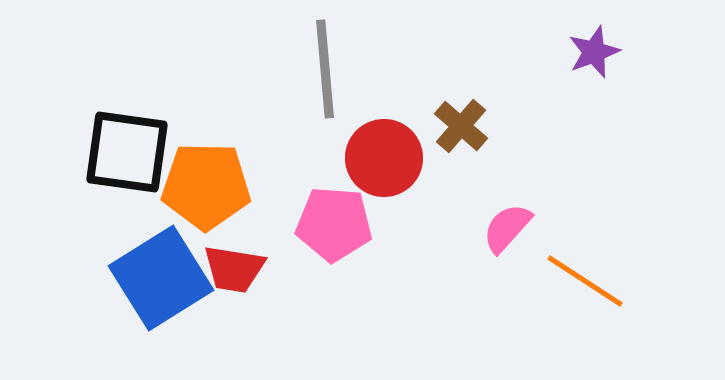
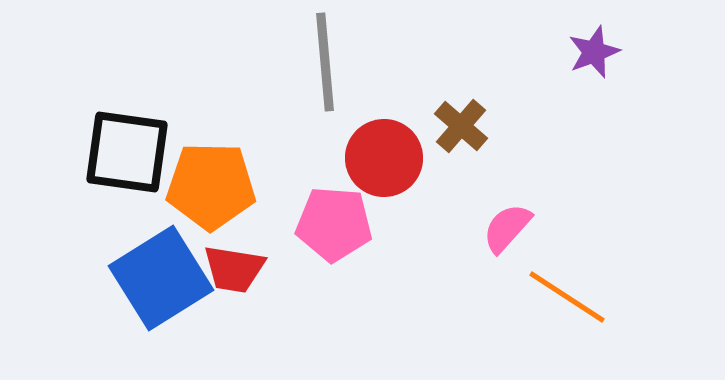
gray line: moved 7 px up
orange pentagon: moved 5 px right
orange line: moved 18 px left, 16 px down
